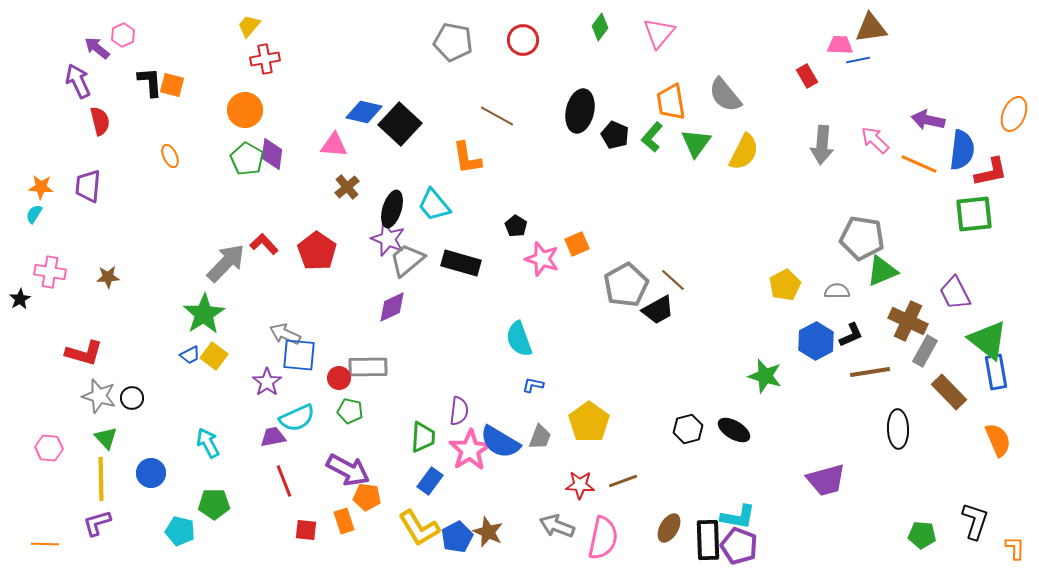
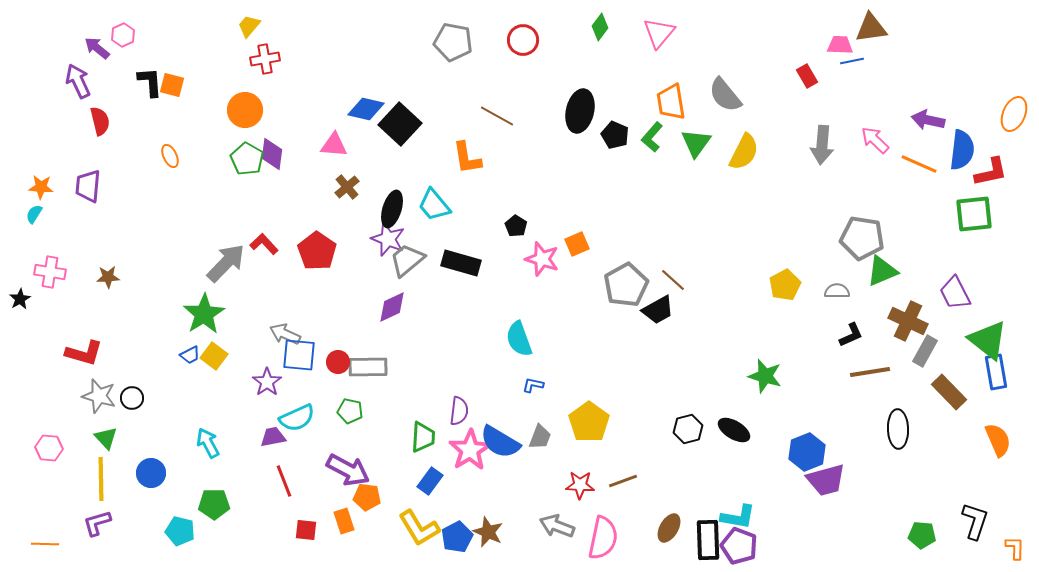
blue line at (858, 60): moved 6 px left, 1 px down
blue diamond at (364, 112): moved 2 px right, 3 px up
blue hexagon at (816, 341): moved 9 px left, 111 px down; rotated 6 degrees clockwise
red circle at (339, 378): moved 1 px left, 16 px up
